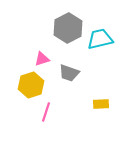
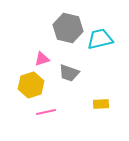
gray hexagon: rotated 20 degrees counterclockwise
pink line: rotated 60 degrees clockwise
